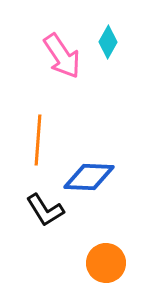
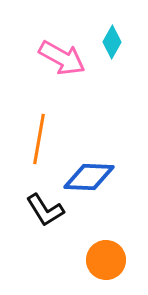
cyan diamond: moved 4 px right
pink arrow: moved 2 px down; rotated 27 degrees counterclockwise
orange line: moved 1 px right, 1 px up; rotated 6 degrees clockwise
orange circle: moved 3 px up
